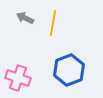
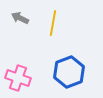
gray arrow: moved 5 px left
blue hexagon: moved 2 px down
